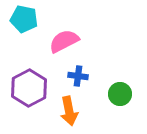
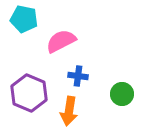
pink semicircle: moved 3 px left
purple hexagon: moved 5 px down; rotated 9 degrees counterclockwise
green circle: moved 2 px right
orange arrow: rotated 20 degrees clockwise
